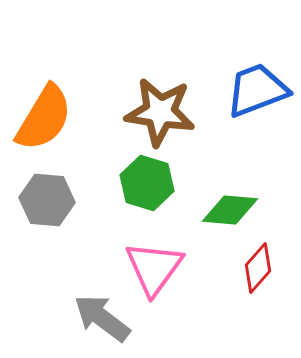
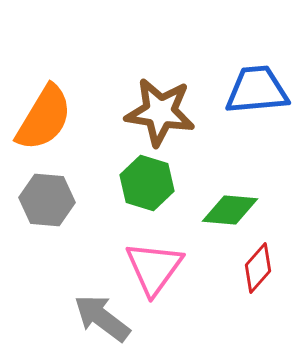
blue trapezoid: rotated 16 degrees clockwise
